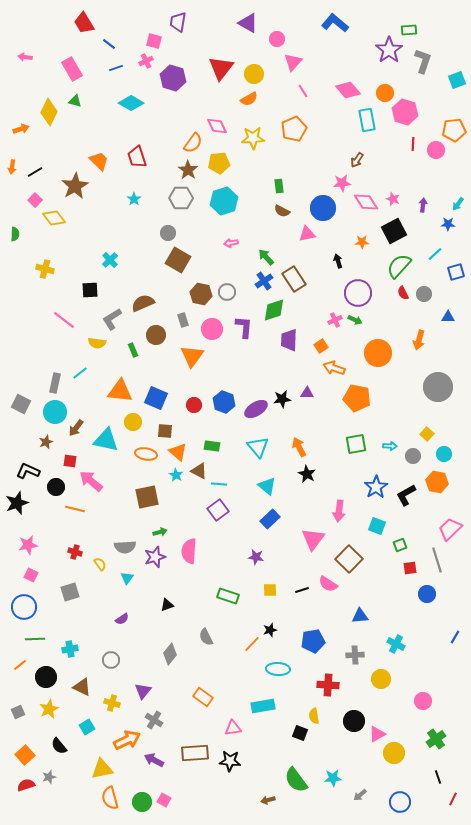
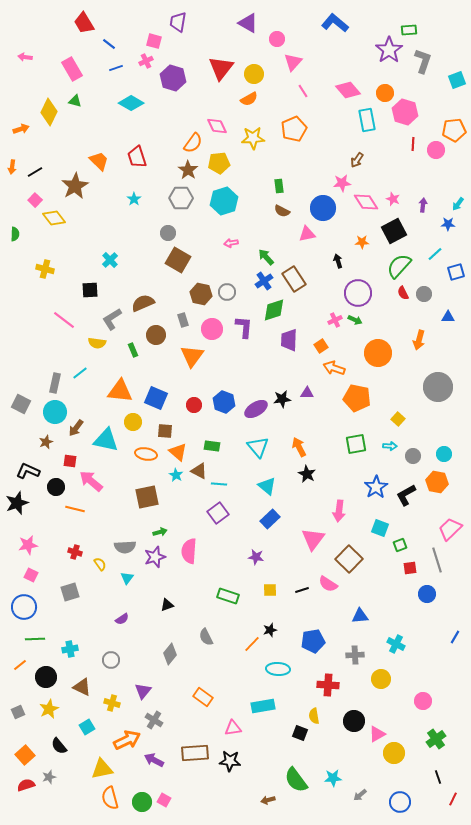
yellow square at (427, 434): moved 29 px left, 15 px up
purple square at (218, 510): moved 3 px down
cyan square at (377, 526): moved 3 px right, 2 px down
